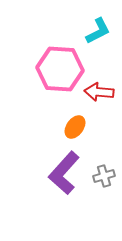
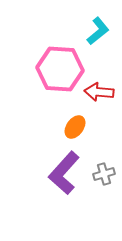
cyan L-shape: rotated 12 degrees counterclockwise
gray cross: moved 2 px up
